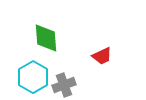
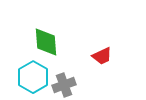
green diamond: moved 4 px down
